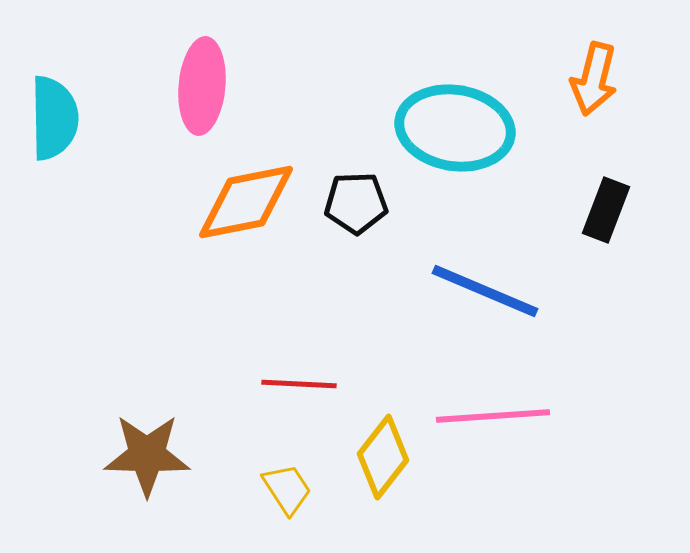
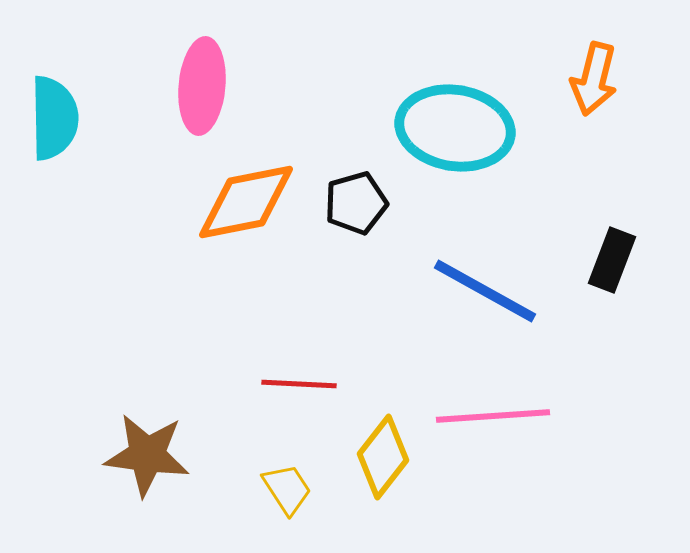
black pentagon: rotated 14 degrees counterclockwise
black rectangle: moved 6 px right, 50 px down
blue line: rotated 6 degrees clockwise
brown star: rotated 6 degrees clockwise
